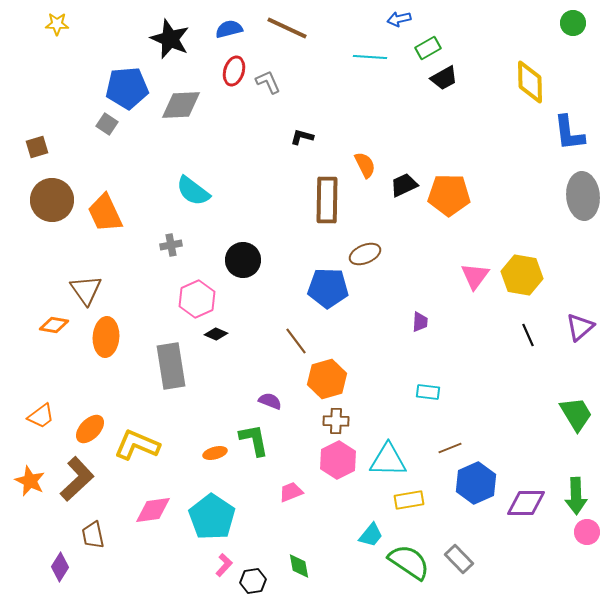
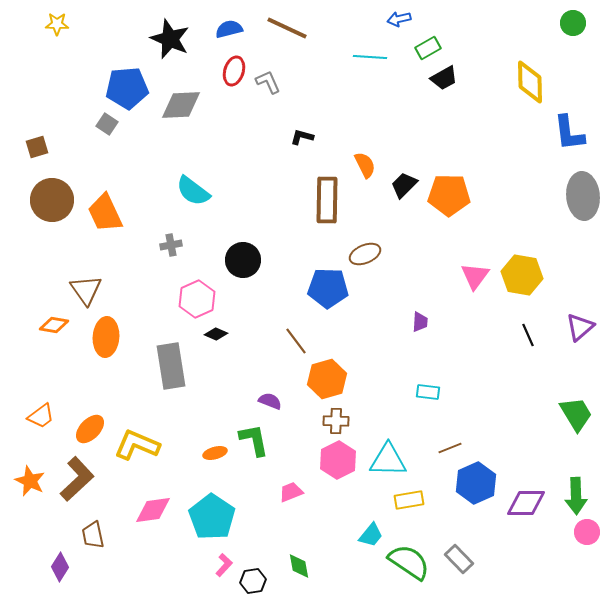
black trapezoid at (404, 185): rotated 20 degrees counterclockwise
